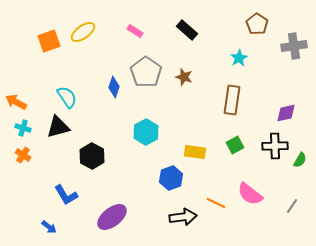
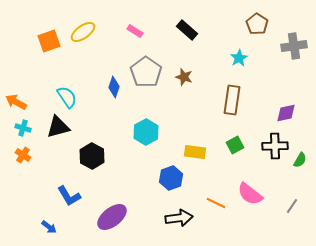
blue L-shape: moved 3 px right, 1 px down
black arrow: moved 4 px left, 1 px down
